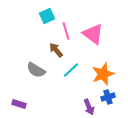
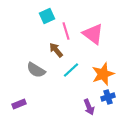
purple rectangle: rotated 40 degrees counterclockwise
